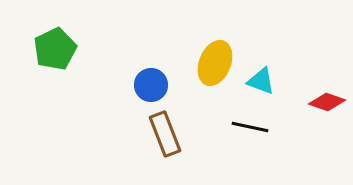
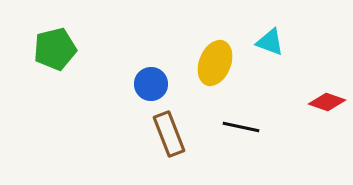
green pentagon: rotated 12 degrees clockwise
cyan triangle: moved 9 px right, 39 px up
blue circle: moved 1 px up
black line: moved 9 px left
brown rectangle: moved 4 px right
